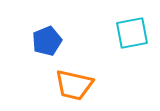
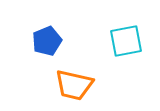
cyan square: moved 6 px left, 8 px down
